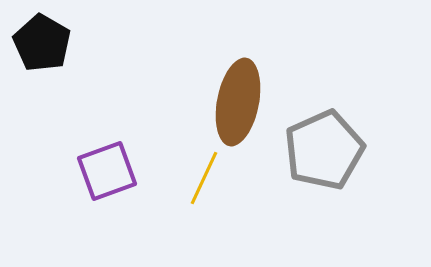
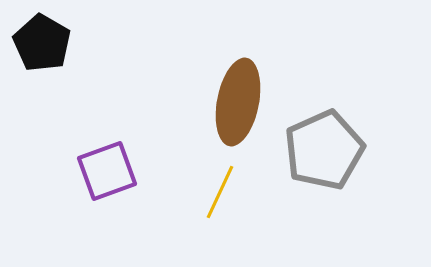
yellow line: moved 16 px right, 14 px down
